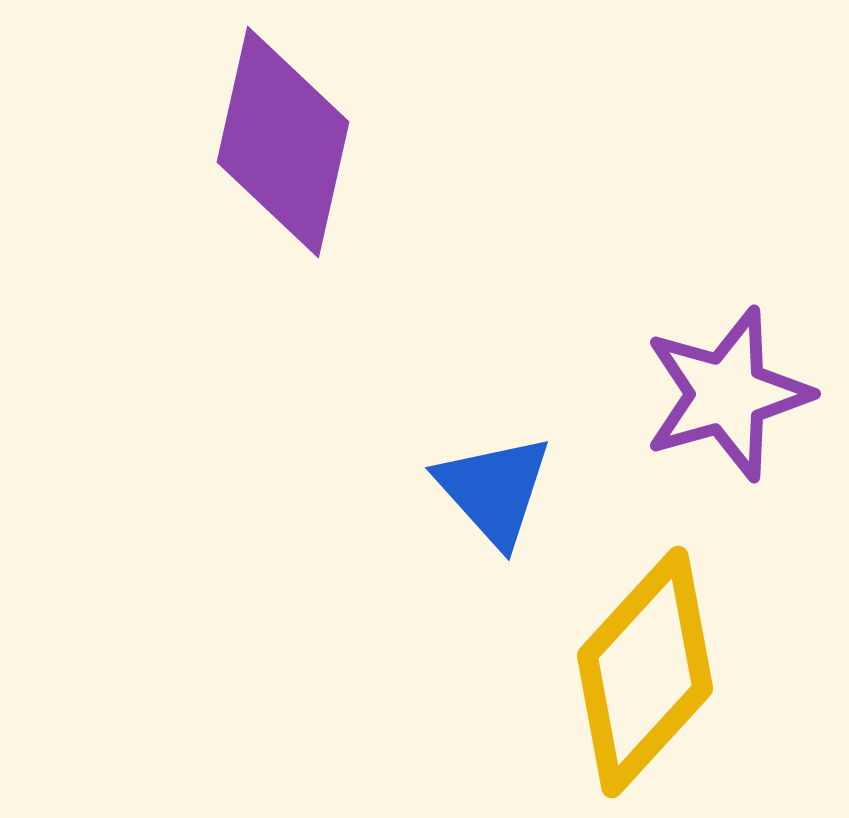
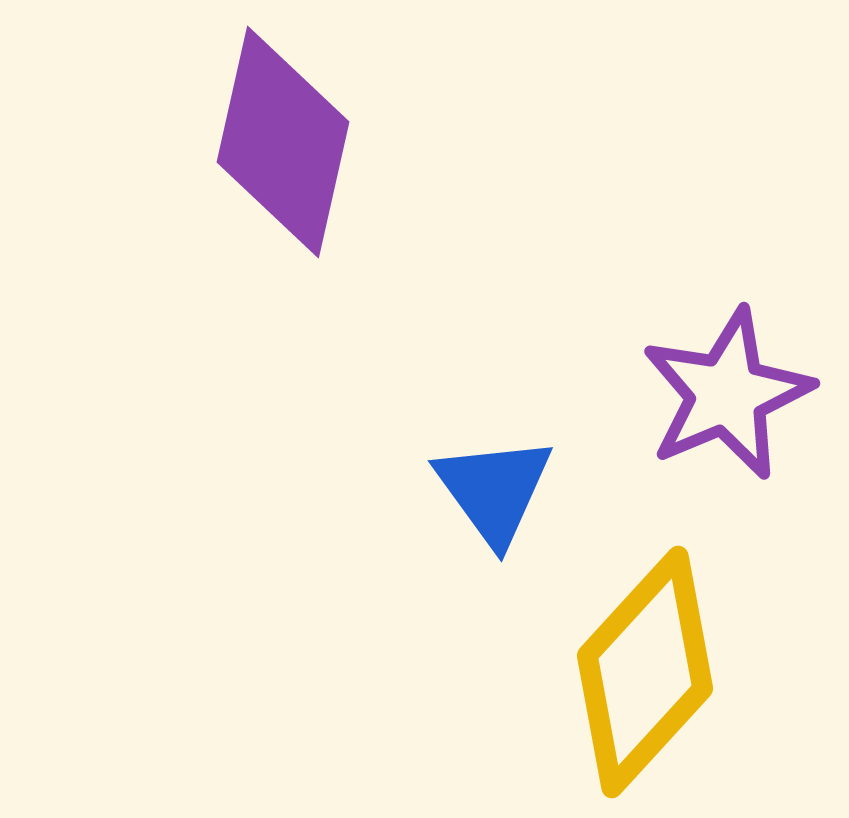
purple star: rotated 7 degrees counterclockwise
blue triangle: rotated 6 degrees clockwise
